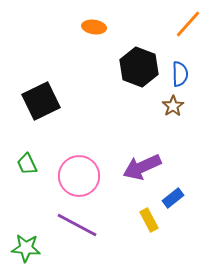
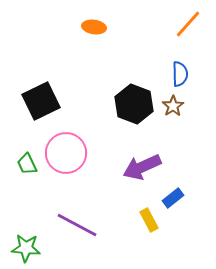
black hexagon: moved 5 px left, 37 px down
pink circle: moved 13 px left, 23 px up
